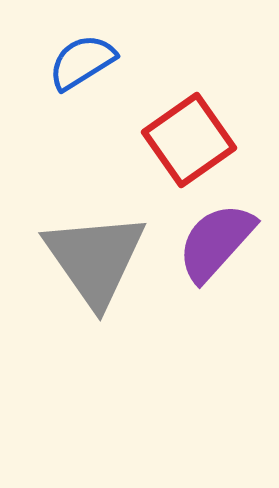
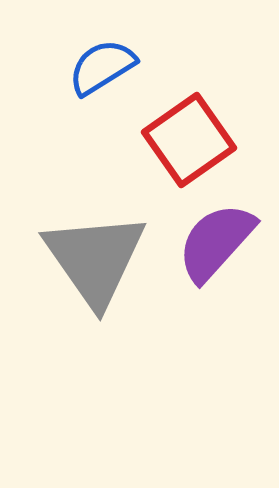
blue semicircle: moved 20 px right, 5 px down
